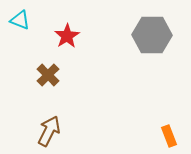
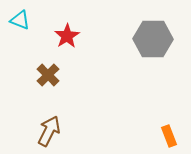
gray hexagon: moved 1 px right, 4 px down
